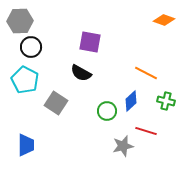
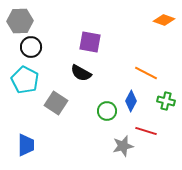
blue diamond: rotated 20 degrees counterclockwise
